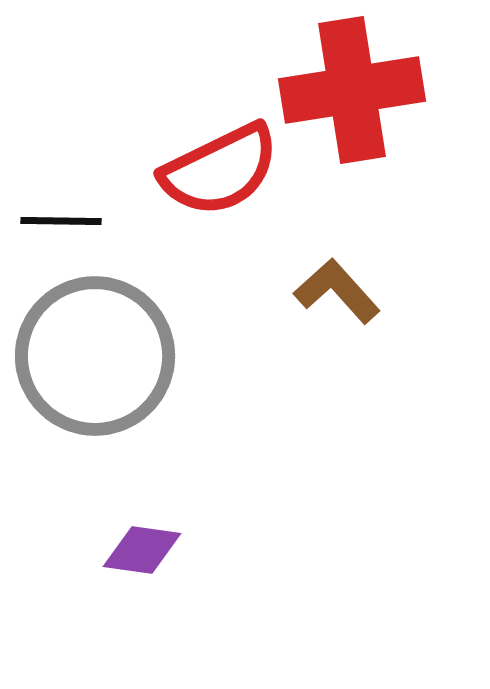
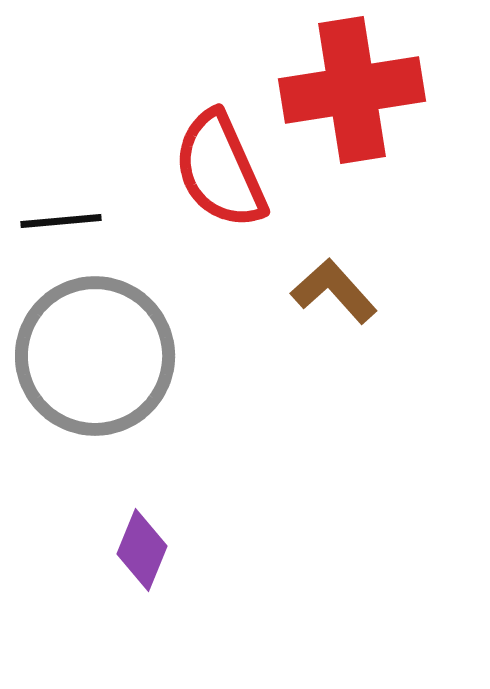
red semicircle: rotated 92 degrees clockwise
black line: rotated 6 degrees counterclockwise
brown L-shape: moved 3 px left
purple diamond: rotated 76 degrees counterclockwise
